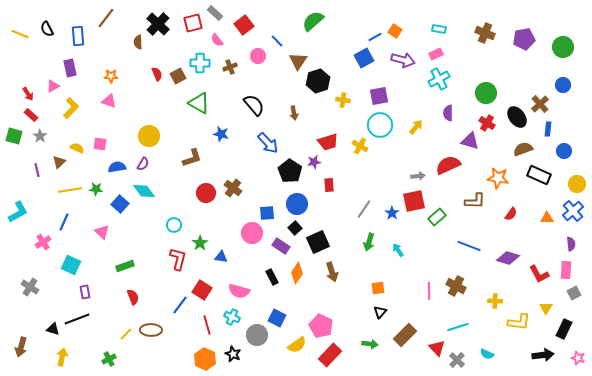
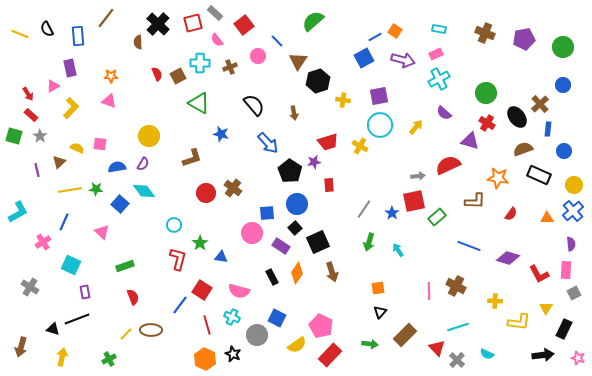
purple semicircle at (448, 113): moved 4 px left; rotated 49 degrees counterclockwise
yellow circle at (577, 184): moved 3 px left, 1 px down
